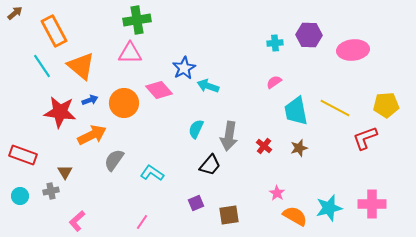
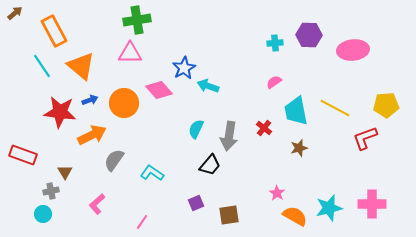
red cross: moved 18 px up
cyan circle: moved 23 px right, 18 px down
pink L-shape: moved 20 px right, 17 px up
